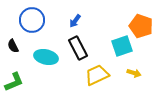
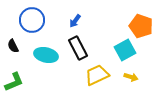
cyan square: moved 3 px right, 4 px down; rotated 10 degrees counterclockwise
cyan ellipse: moved 2 px up
yellow arrow: moved 3 px left, 4 px down
